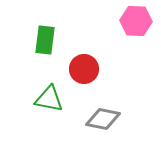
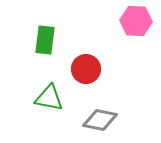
red circle: moved 2 px right
green triangle: moved 1 px up
gray diamond: moved 3 px left, 1 px down
